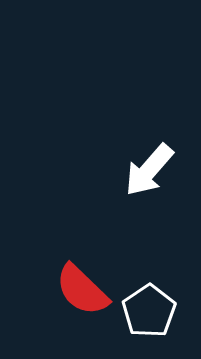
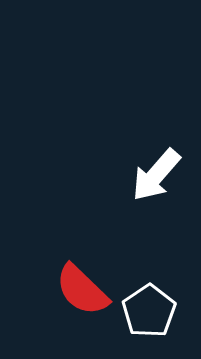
white arrow: moved 7 px right, 5 px down
